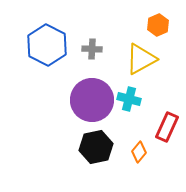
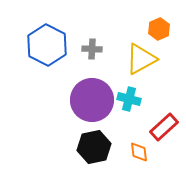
orange hexagon: moved 1 px right, 4 px down
red rectangle: moved 3 px left; rotated 24 degrees clockwise
black hexagon: moved 2 px left
orange diamond: rotated 45 degrees counterclockwise
